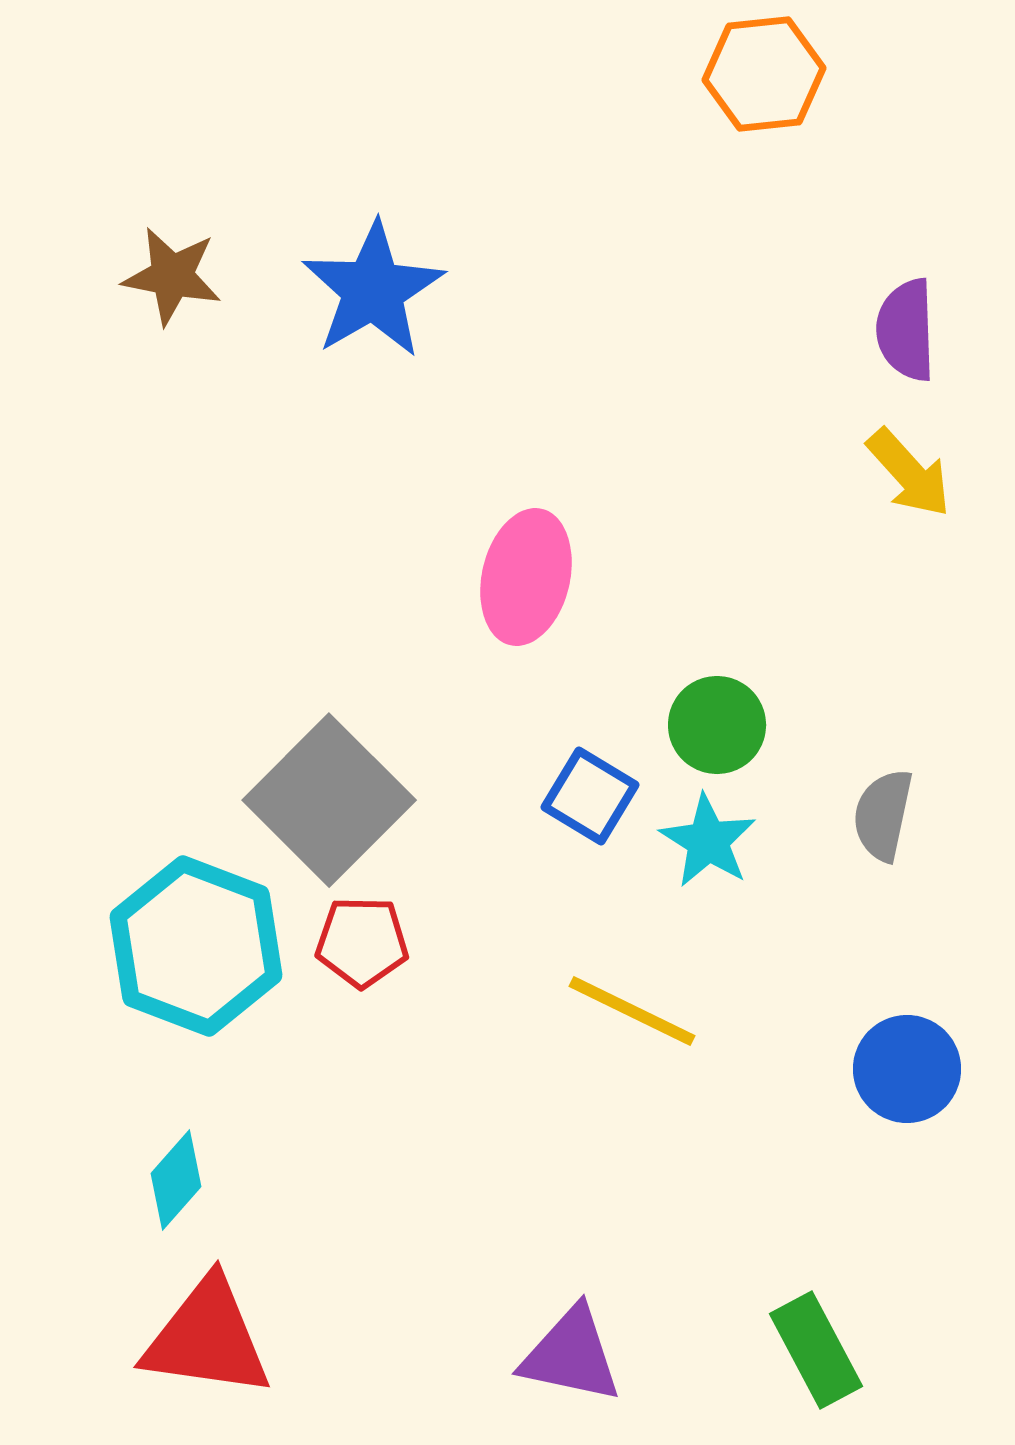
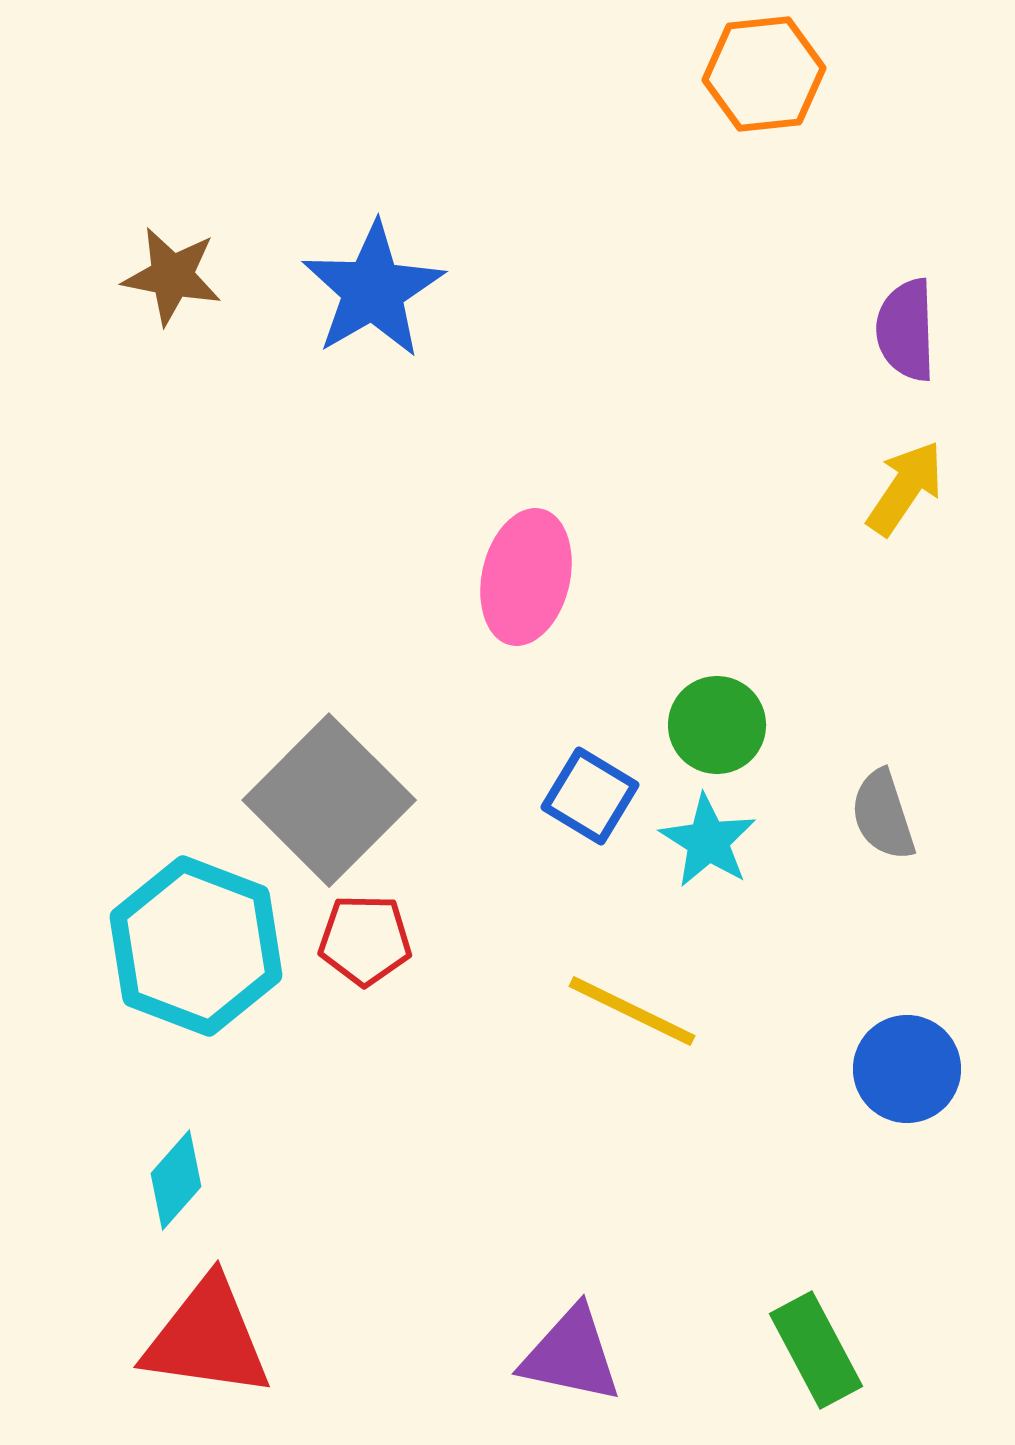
yellow arrow: moved 4 px left, 15 px down; rotated 104 degrees counterclockwise
gray semicircle: rotated 30 degrees counterclockwise
red pentagon: moved 3 px right, 2 px up
